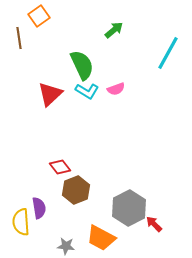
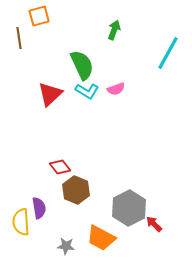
orange square: rotated 20 degrees clockwise
green arrow: rotated 30 degrees counterclockwise
brown hexagon: rotated 16 degrees counterclockwise
